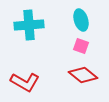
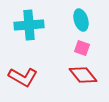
pink square: moved 1 px right, 2 px down
red diamond: rotated 12 degrees clockwise
red L-shape: moved 2 px left, 5 px up
